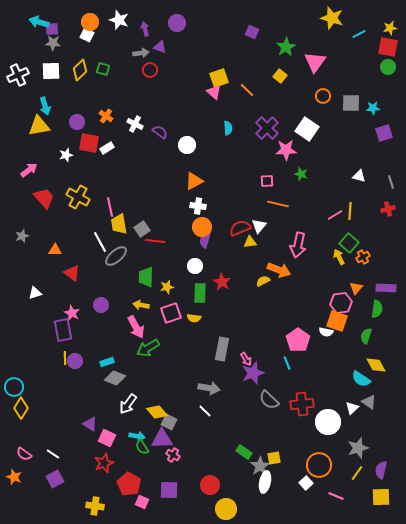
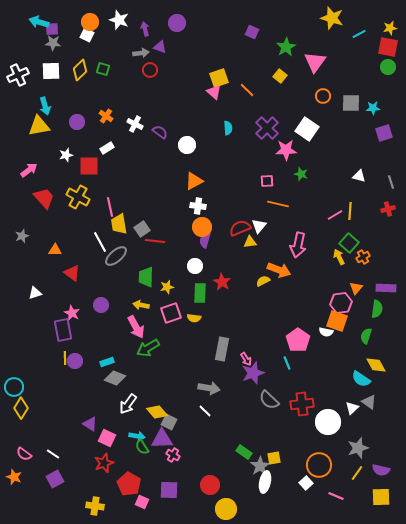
red square at (89, 143): moved 23 px down; rotated 10 degrees counterclockwise
purple semicircle at (381, 470): rotated 90 degrees counterclockwise
